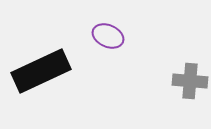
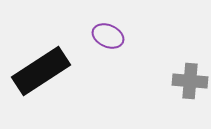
black rectangle: rotated 8 degrees counterclockwise
